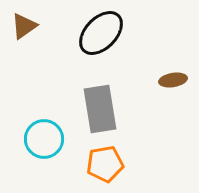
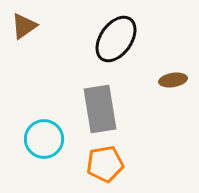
black ellipse: moved 15 px right, 6 px down; rotated 9 degrees counterclockwise
